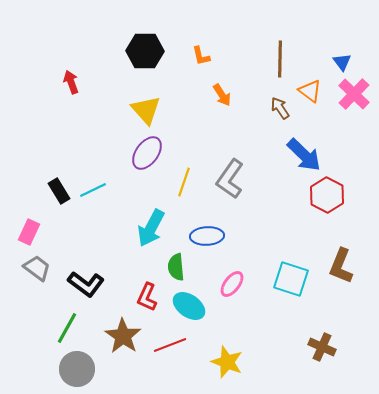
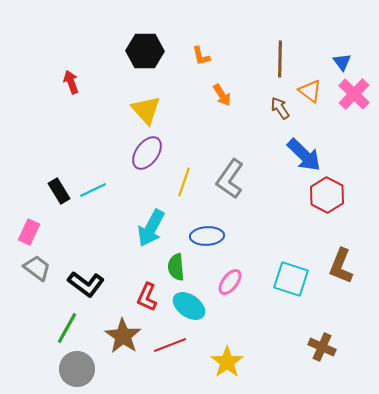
pink ellipse: moved 2 px left, 2 px up
yellow star: rotated 16 degrees clockwise
